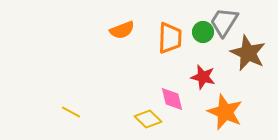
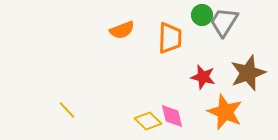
green circle: moved 1 px left, 17 px up
brown star: moved 20 px down; rotated 27 degrees clockwise
pink diamond: moved 17 px down
yellow line: moved 4 px left, 2 px up; rotated 18 degrees clockwise
yellow diamond: moved 2 px down
